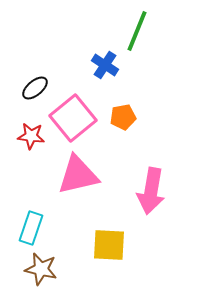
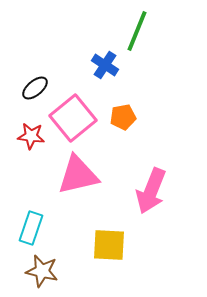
pink arrow: rotated 12 degrees clockwise
brown star: moved 1 px right, 2 px down
